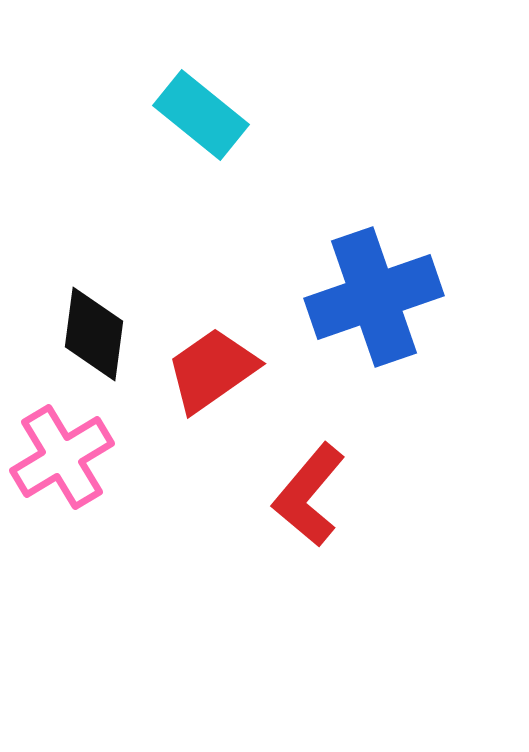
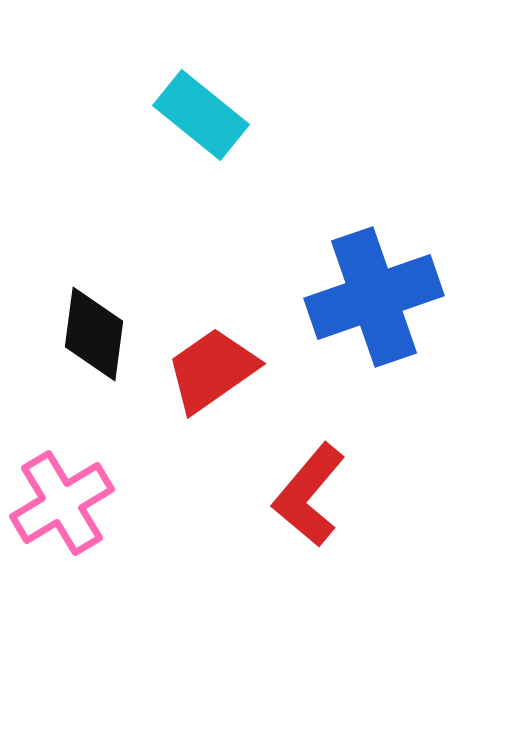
pink cross: moved 46 px down
